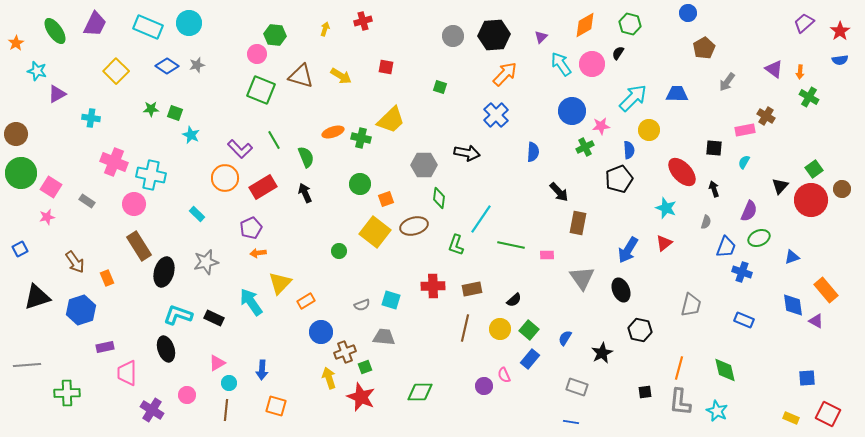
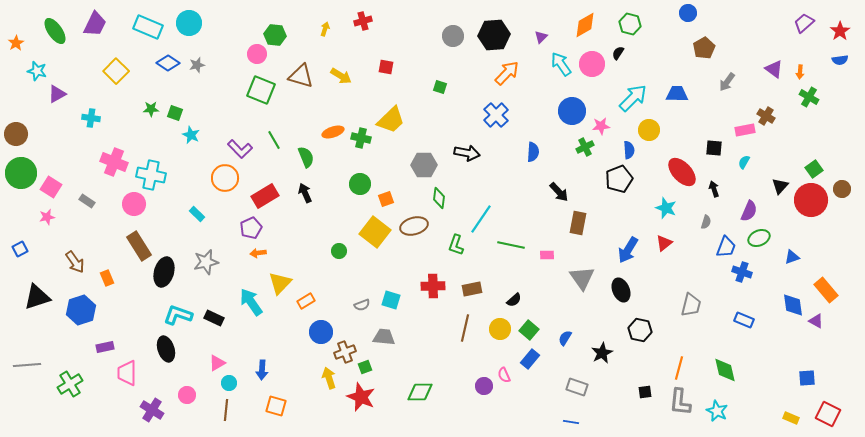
blue diamond at (167, 66): moved 1 px right, 3 px up
orange arrow at (505, 74): moved 2 px right, 1 px up
red rectangle at (263, 187): moved 2 px right, 9 px down
green cross at (67, 393): moved 3 px right, 9 px up; rotated 30 degrees counterclockwise
